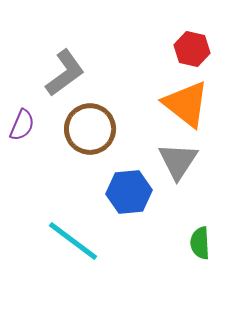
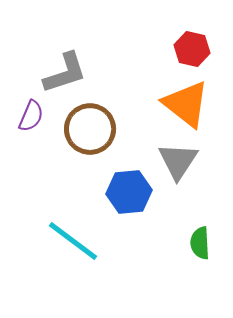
gray L-shape: rotated 18 degrees clockwise
purple semicircle: moved 9 px right, 9 px up
